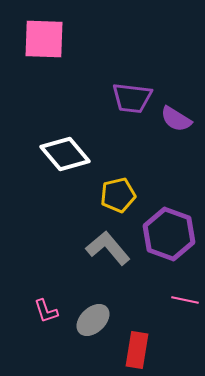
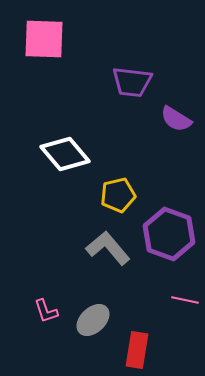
purple trapezoid: moved 16 px up
